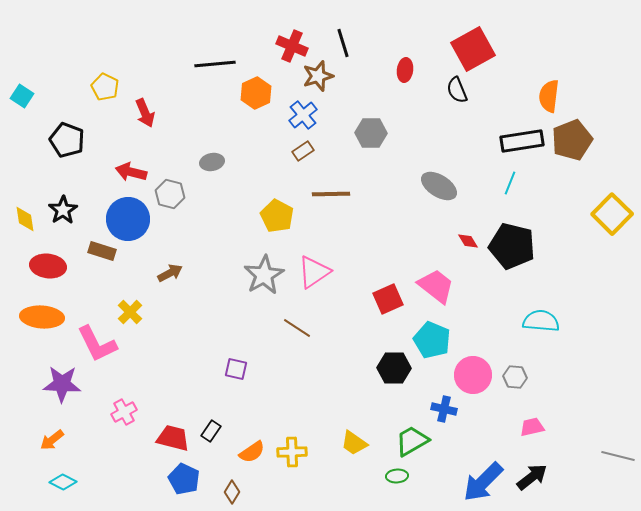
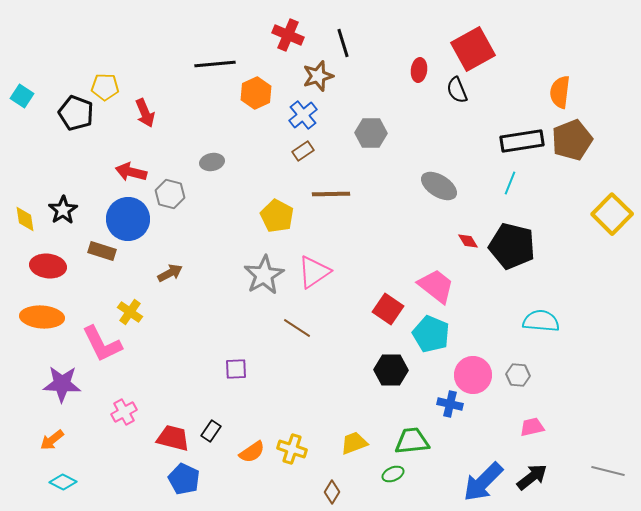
red cross at (292, 46): moved 4 px left, 11 px up
red ellipse at (405, 70): moved 14 px right
yellow pentagon at (105, 87): rotated 24 degrees counterclockwise
orange semicircle at (549, 96): moved 11 px right, 4 px up
black pentagon at (67, 140): moved 9 px right, 27 px up
red square at (388, 299): moved 10 px down; rotated 32 degrees counterclockwise
yellow cross at (130, 312): rotated 10 degrees counterclockwise
cyan pentagon at (432, 340): moved 1 px left, 6 px up
pink L-shape at (97, 344): moved 5 px right
black hexagon at (394, 368): moved 3 px left, 2 px down
purple square at (236, 369): rotated 15 degrees counterclockwise
gray hexagon at (515, 377): moved 3 px right, 2 px up
blue cross at (444, 409): moved 6 px right, 5 px up
green trapezoid at (412, 441): rotated 24 degrees clockwise
yellow trapezoid at (354, 443): rotated 124 degrees clockwise
yellow cross at (292, 452): moved 3 px up; rotated 20 degrees clockwise
gray line at (618, 456): moved 10 px left, 15 px down
green ellipse at (397, 476): moved 4 px left, 2 px up; rotated 20 degrees counterclockwise
brown diamond at (232, 492): moved 100 px right
